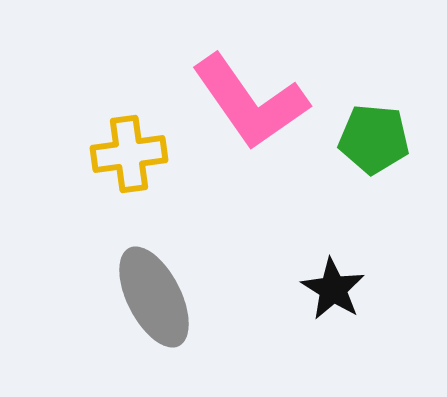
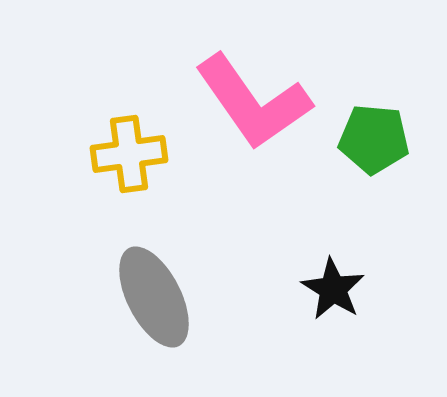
pink L-shape: moved 3 px right
